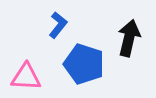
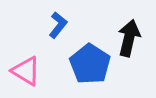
blue pentagon: moved 6 px right; rotated 15 degrees clockwise
pink triangle: moved 6 px up; rotated 28 degrees clockwise
